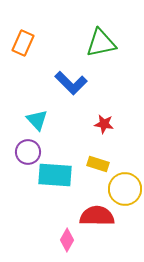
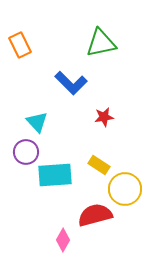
orange rectangle: moved 3 px left, 2 px down; rotated 50 degrees counterclockwise
cyan triangle: moved 2 px down
red star: moved 7 px up; rotated 18 degrees counterclockwise
purple circle: moved 2 px left
yellow rectangle: moved 1 px right, 1 px down; rotated 15 degrees clockwise
cyan rectangle: rotated 8 degrees counterclockwise
red semicircle: moved 2 px left, 1 px up; rotated 16 degrees counterclockwise
pink diamond: moved 4 px left
